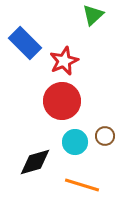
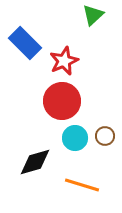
cyan circle: moved 4 px up
